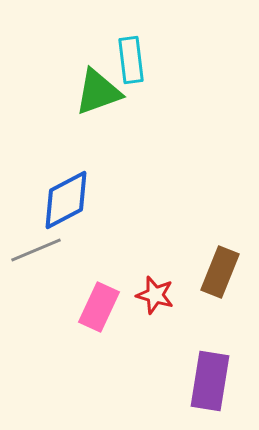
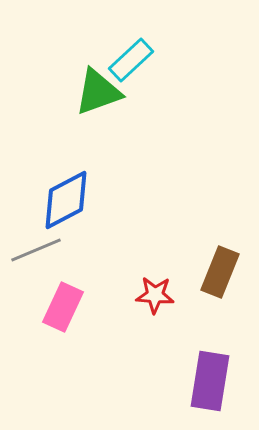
cyan rectangle: rotated 54 degrees clockwise
red star: rotated 12 degrees counterclockwise
pink rectangle: moved 36 px left
